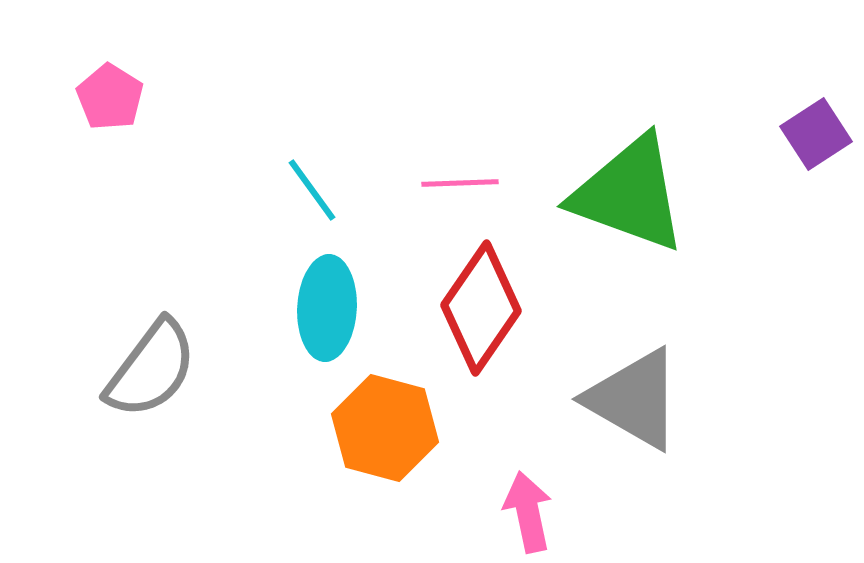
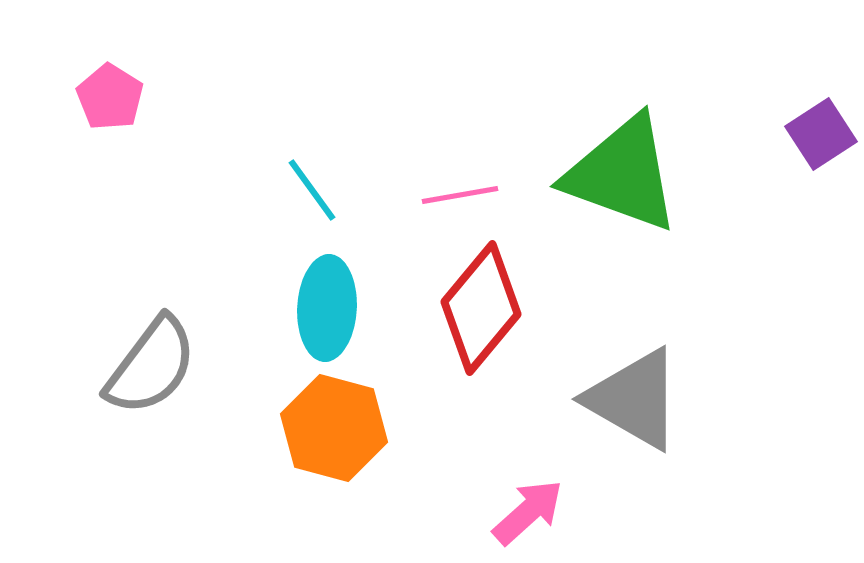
purple square: moved 5 px right
pink line: moved 12 px down; rotated 8 degrees counterclockwise
green triangle: moved 7 px left, 20 px up
red diamond: rotated 5 degrees clockwise
gray semicircle: moved 3 px up
orange hexagon: moved 51 px left
pink arrow: rotated 60 degrees clockwise
